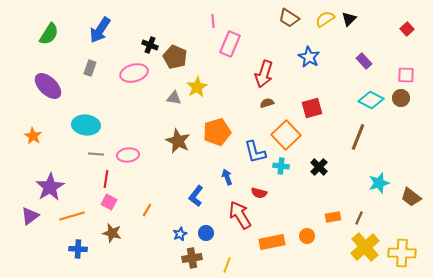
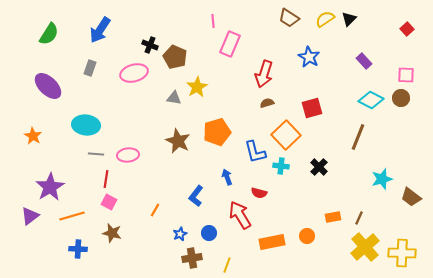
cyan star at (379, 183): moved 3 px right, 4 px up
orange line at (147, 210): moved 8 px right
blue circle at (206, 233): moved 3 px right
